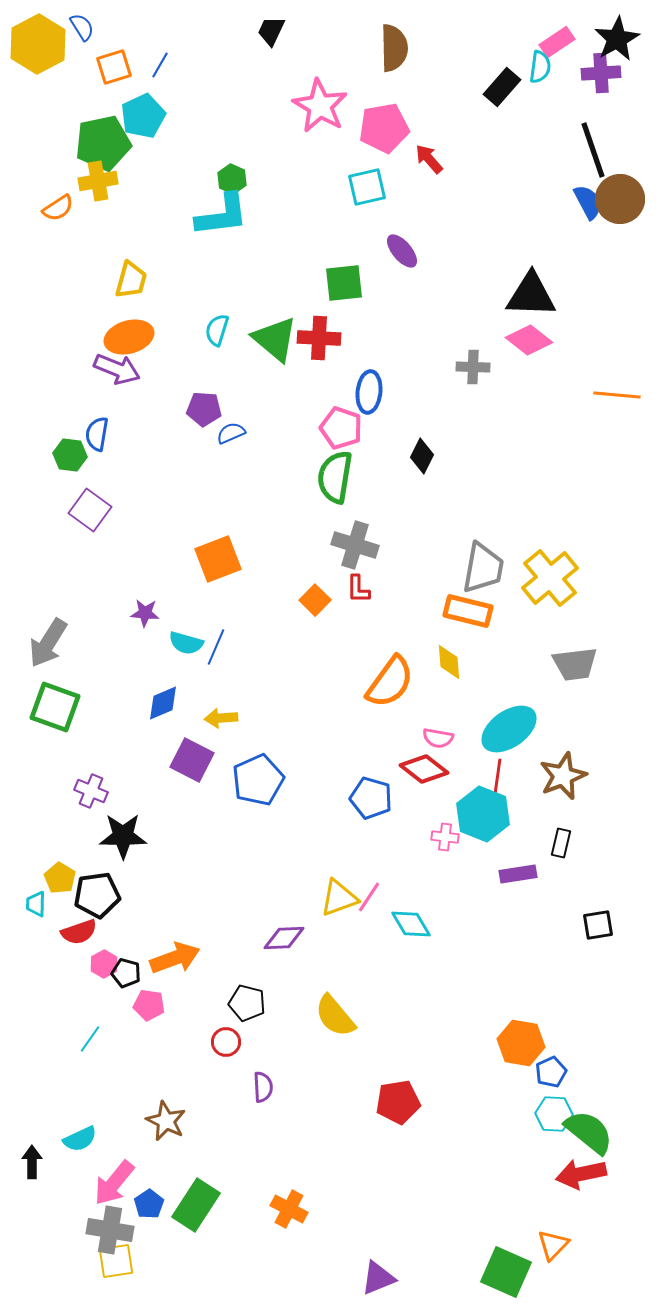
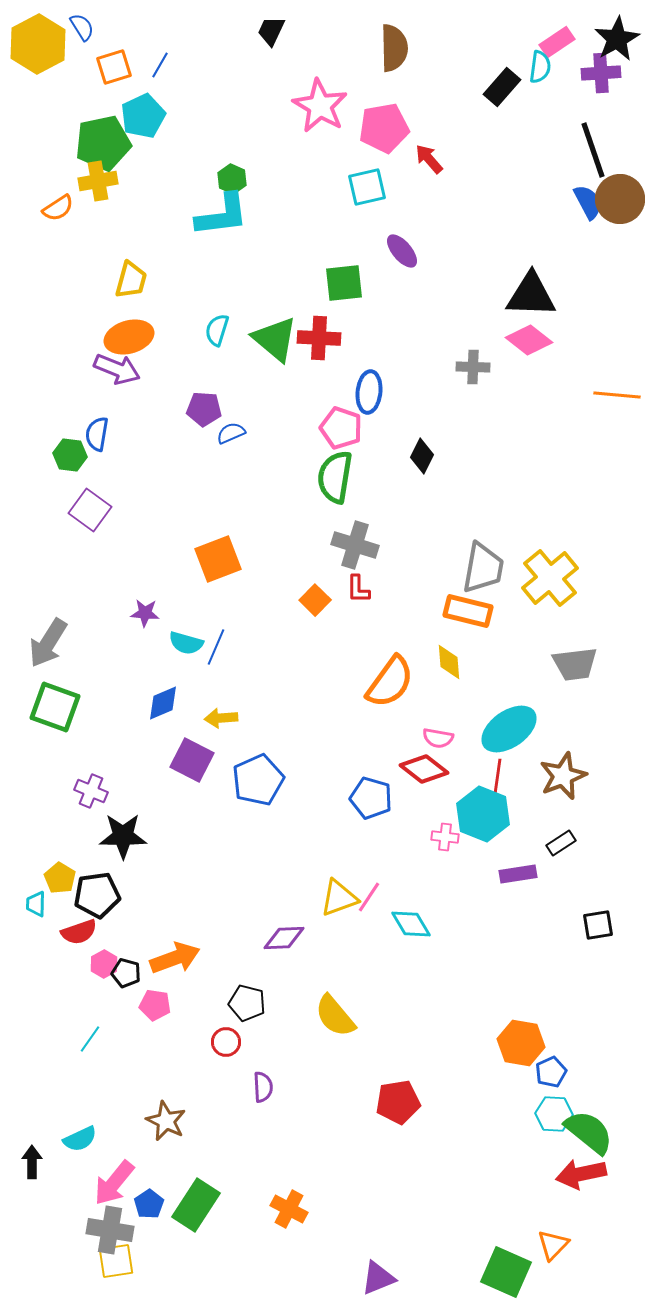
black rectangle at (561, 843): rotated 44 degrees clockwise
pink pentagon at (149, 1005): moved 6 px right
